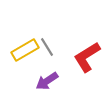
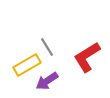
yellow rectangle: moved 2 px right, 15 px down
